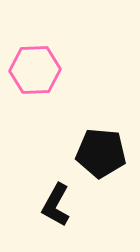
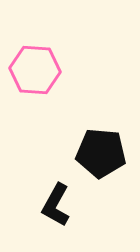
pink hexagon: rotated 6 degrees clockwise
